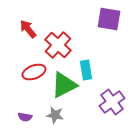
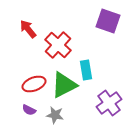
purple square: moved 1 px left, 2 px down; rotated 10 degrees clockwise
red ellipse: moved 12 px down
purple cross: moved 3 px left, 1 px down
purple semicircle: moved 4 px right, 7 px up; rotated 16 degrees clockwise
